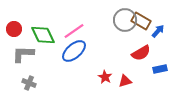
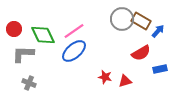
gray circle: moved 3 px left, 1 px up
red star: rotated 16 degrees counterclockwise
